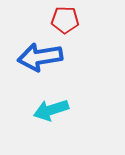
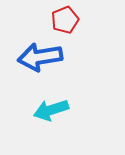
red pentagon: rotated 24 degrees counterclockwise
